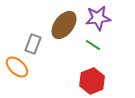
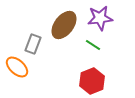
purple star: moved 2 px right
